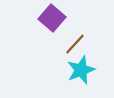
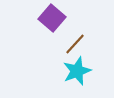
cyan star: moved 4 px left, 1 px down
